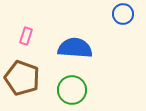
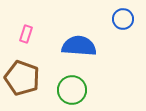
blue circle: moved 5 px down
pink rectangle: moved 2 px up
blue semicircle: moved 4 px right, 2 px up
